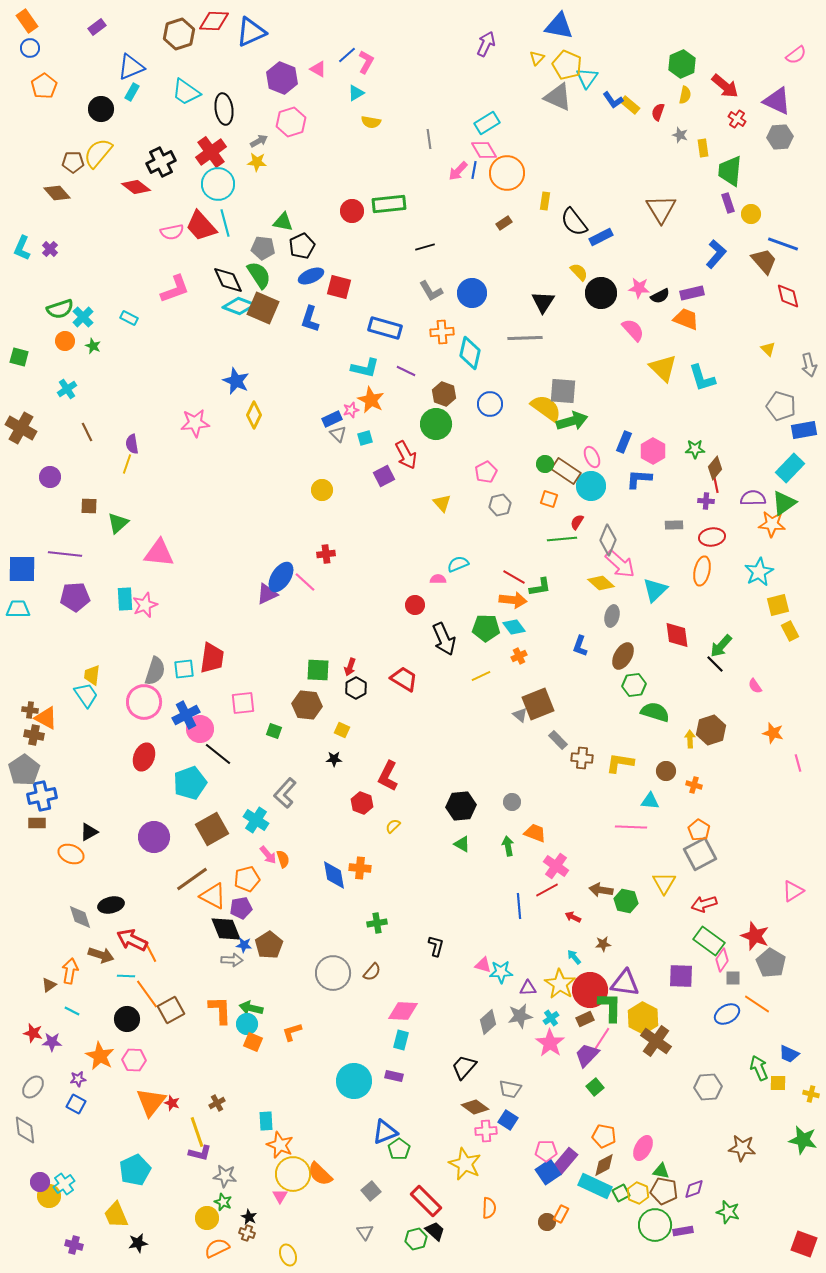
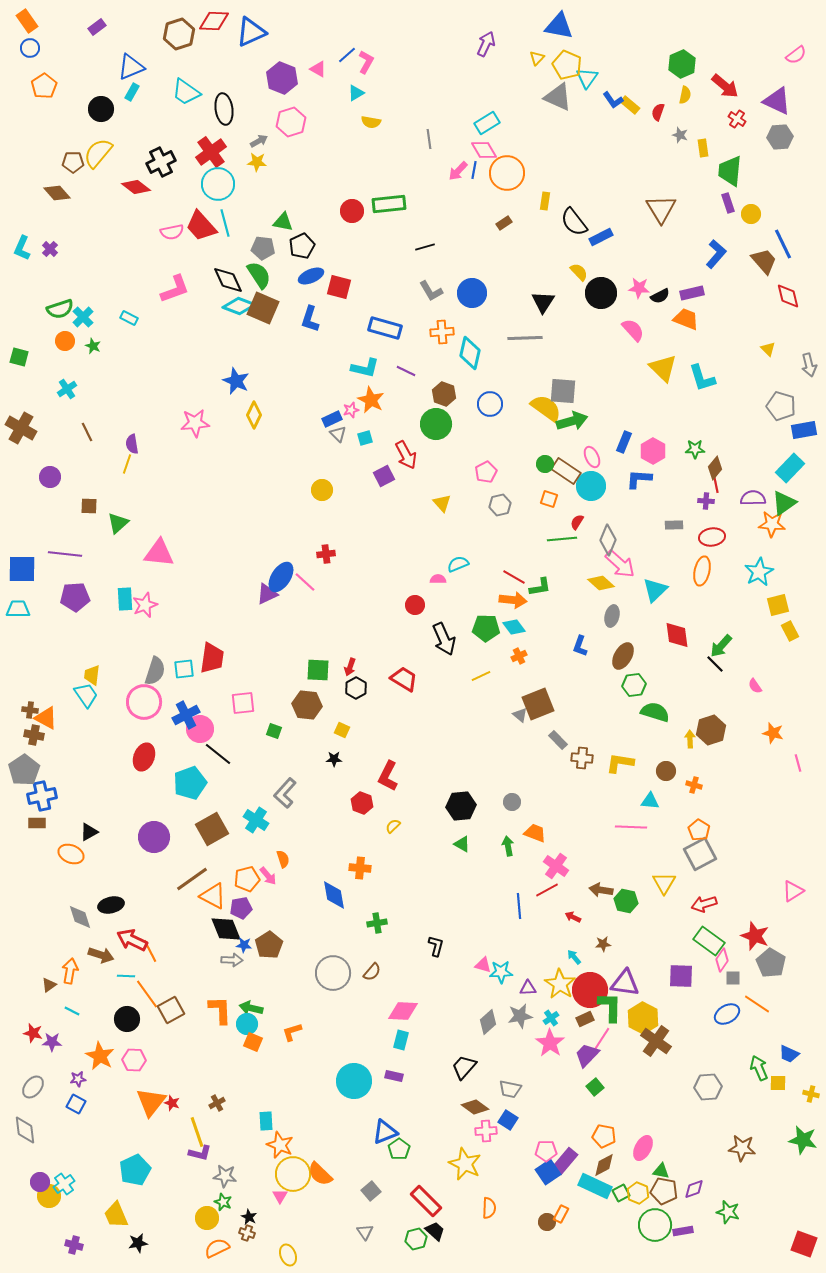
blue line at (783, 244): rotated 44 degrees clockwise
pink arrow at (268, 855): moved 21 px down
blue diamond at (334, 875): moved 20 px down
